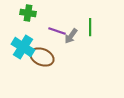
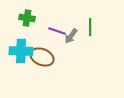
green cross: moved 1 px left, 5 px down
cyan cross: moved 2 px left, 4 px down; rotated 30 degrees counterclockwise
